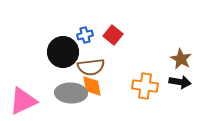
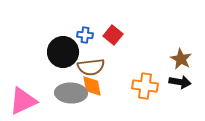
blue cross: rotated 21 degrees clockwise
